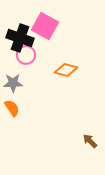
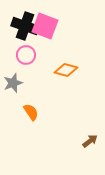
pink square: rotated 8 degrees counterclockwise
black cross: moved 5 px right, 12 px up
gray star: rotated 18 degrees counterclockwise
orange semicircle: moved 19 px right, 4 px down
brown arrow: rotated 98 degrees clockwise
